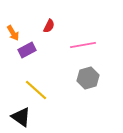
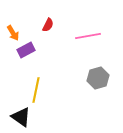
red semicircle: moved 1 px left, 1 px up
pink line: moved 5 px right, 9 px up
purple rectangle: moved 1 px left
gray hexagon: moved 10 px right
yellow line: rotated 60 degrees clockwise
